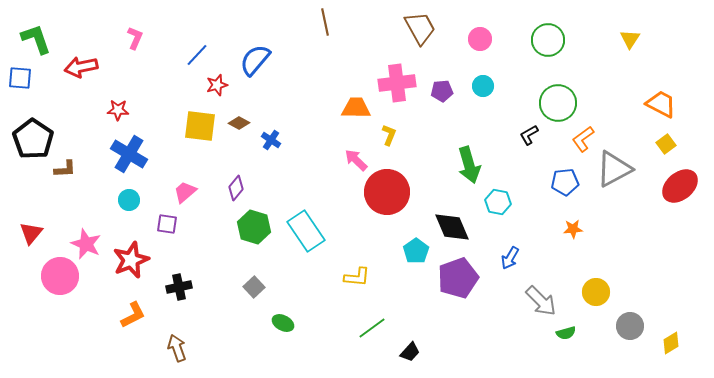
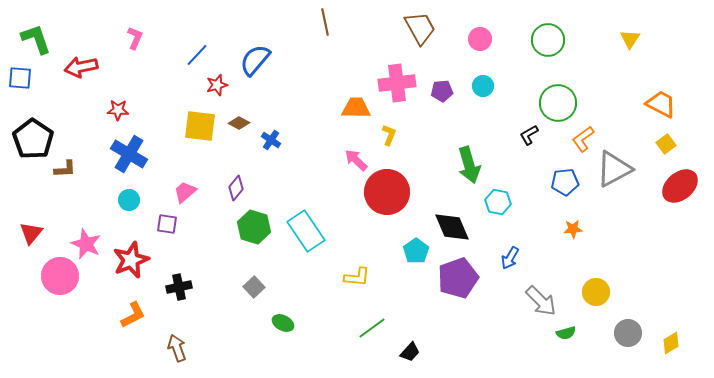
gray circle at (630, 326): moved 2 px left, 7 px down
